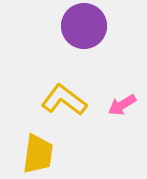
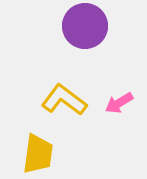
purple circle: moved 1 px right
pink arrow: moved 3 px left, 2 px up
